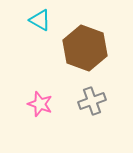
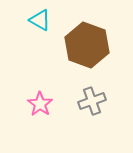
brown hexagon: moved 2 px right, 3 px up
pink star: rotated 15 degrees clockwise
